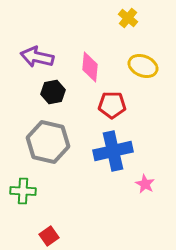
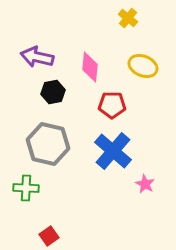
gray hexagon: moved 2 px down
blue cross: rotated 36 degrees counterclockwise
green cross: moved 3 px right, 3 px up
